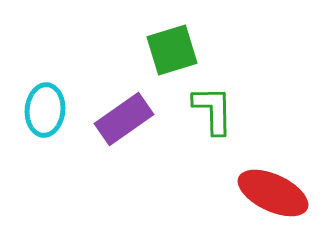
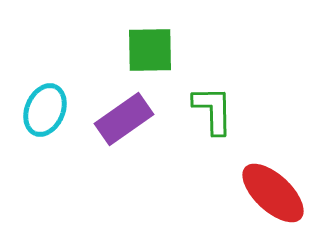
green square: moved 22 px left; rotated 16 degrees clockwise
cyan ellipse: rotated 18 degrees clockwise
red ellipse: rotated 18 degrees clockwise
